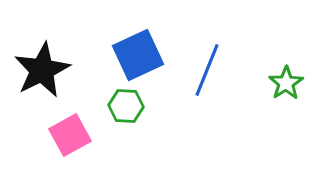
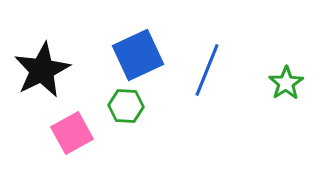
pink square: moved 2 px right, 2 px up
